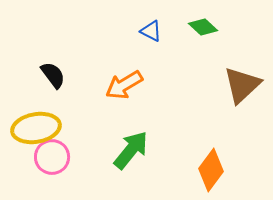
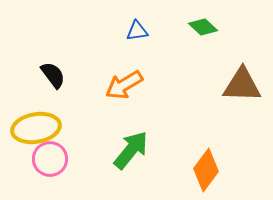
blue triangle: moved 14 px left; rotated 35 degrees counterclockwise
brown triangle: rotated 45 degrees clockwise
pink circle: moved 2 px left, 2 px down
orange diamond: moved 5 px left
